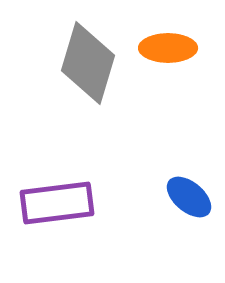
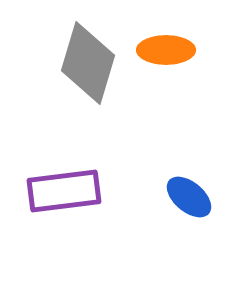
orange ellipse: moved 2 px left, 2 px down
purple rectangle: moved 7 px right, 12 px up
